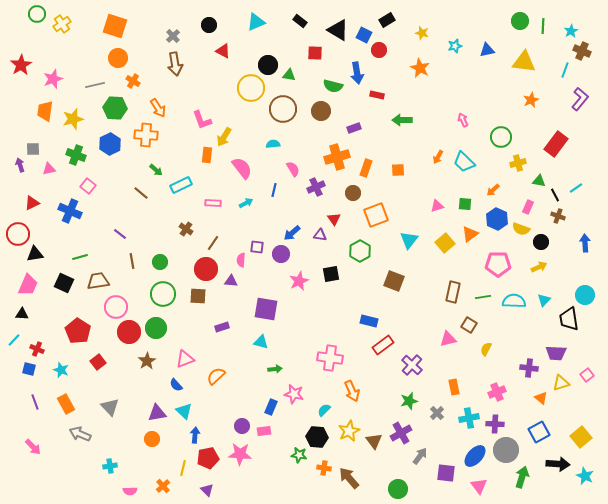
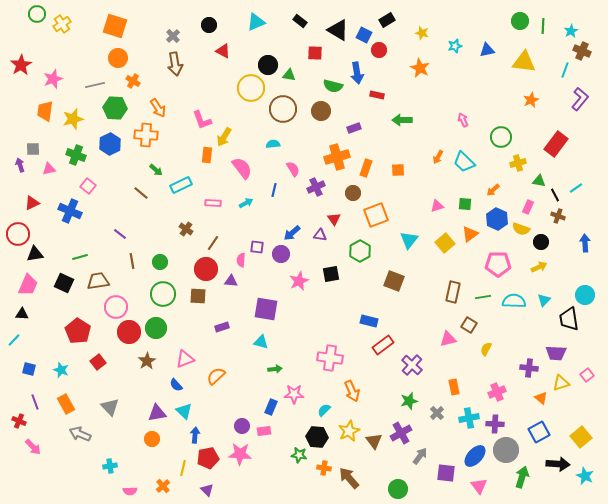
red cross at (37, 349): moved 18 px left, 72 px down
pink star at (294, 394): rotated 12 degrees counterclockwise
